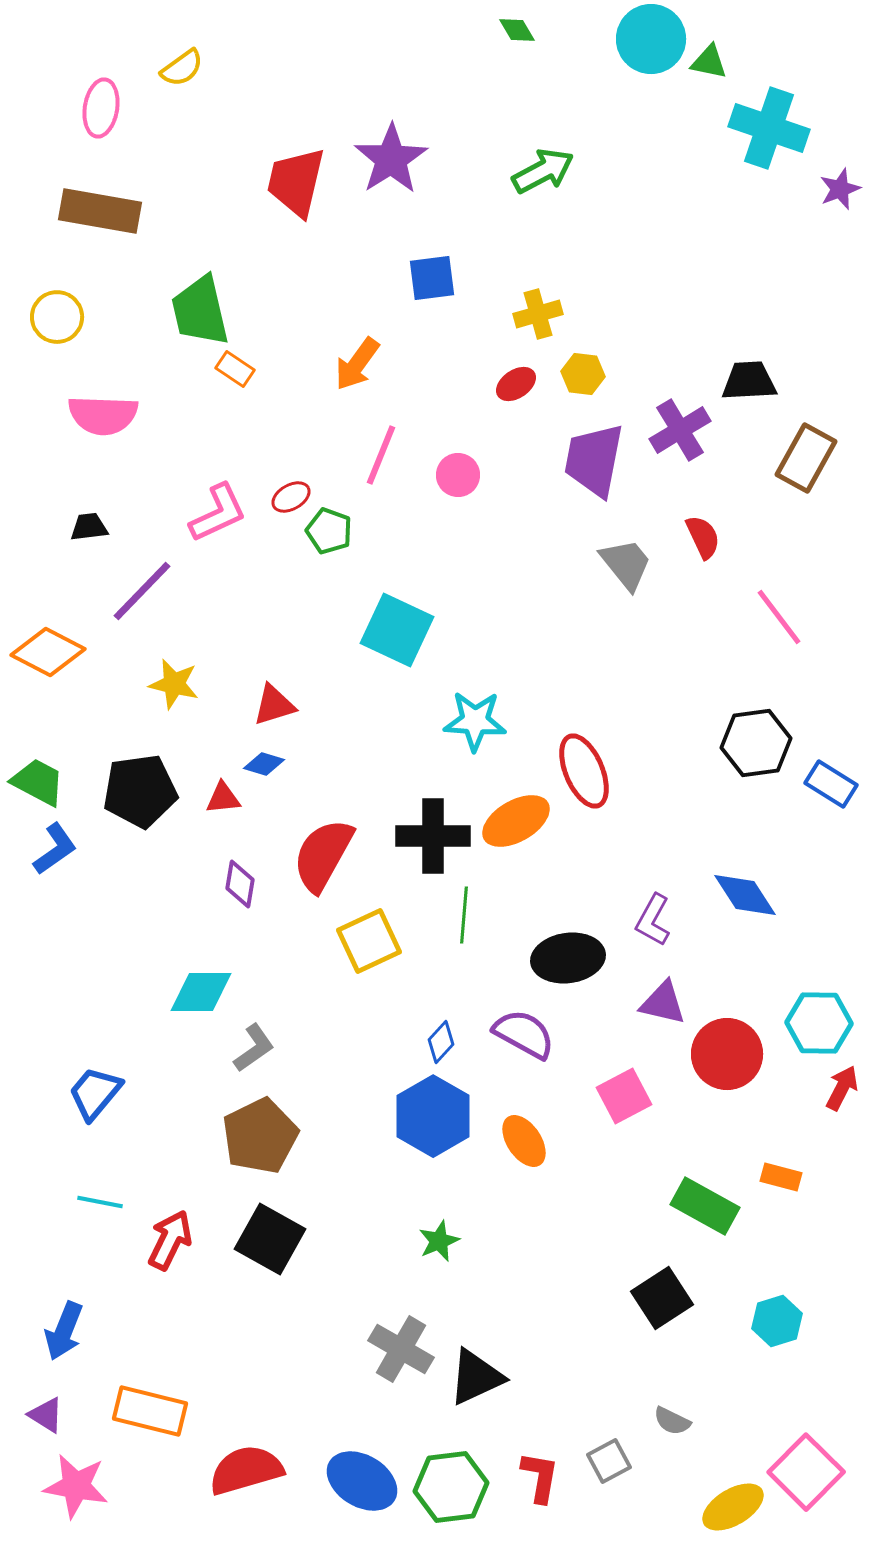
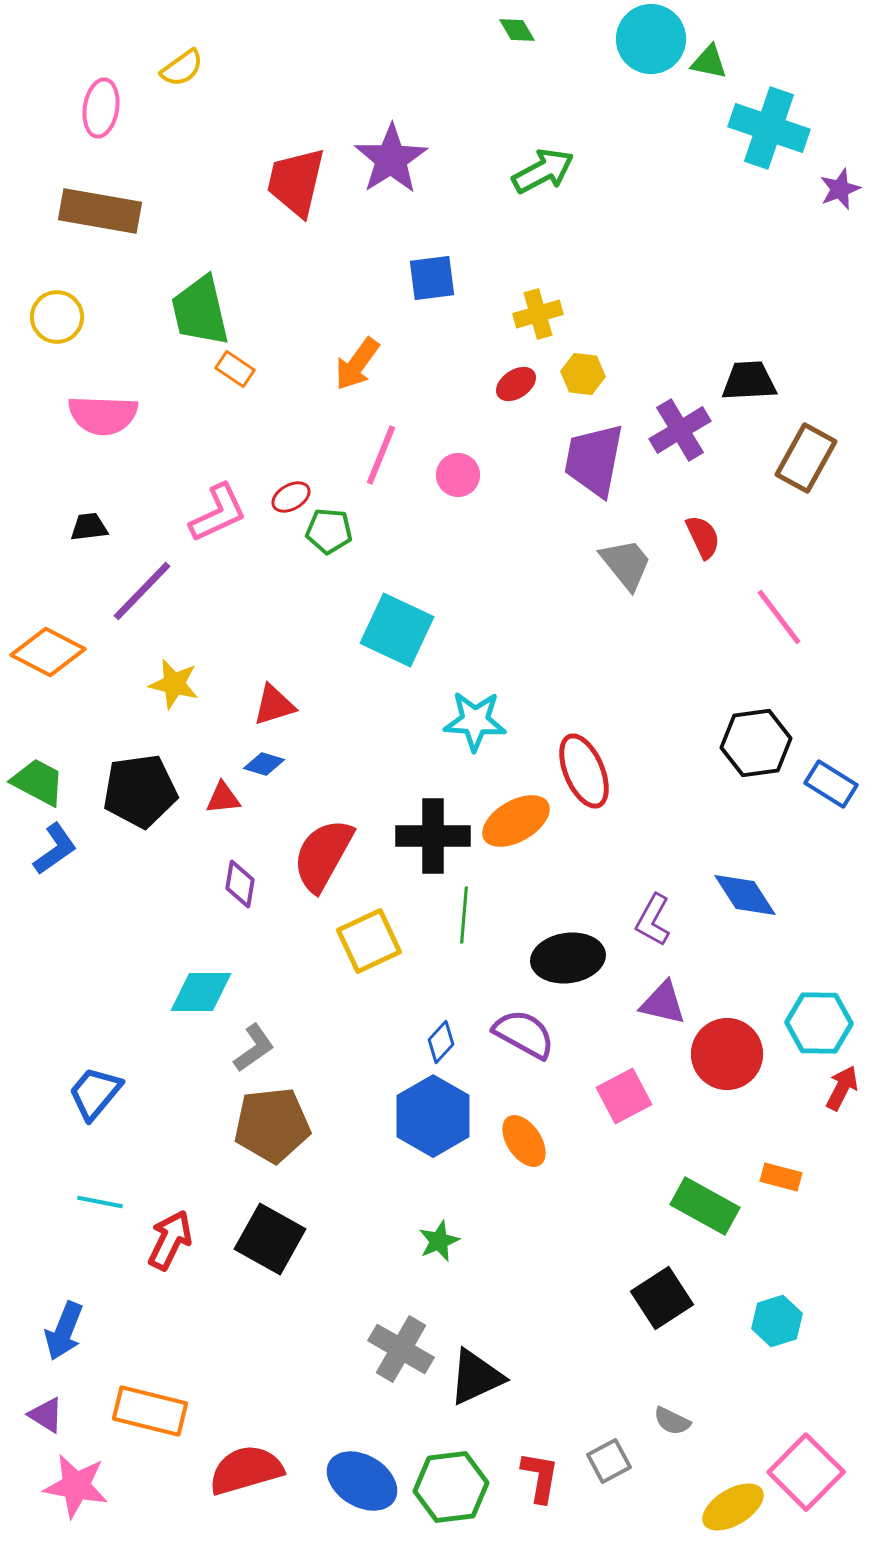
green pentagon at (329, 531): rotated 15 degrees counterclockwise
brown pentagon at (260, 1136): moved 12 px right, 11 px up; rotated 20 degrees clockwise
